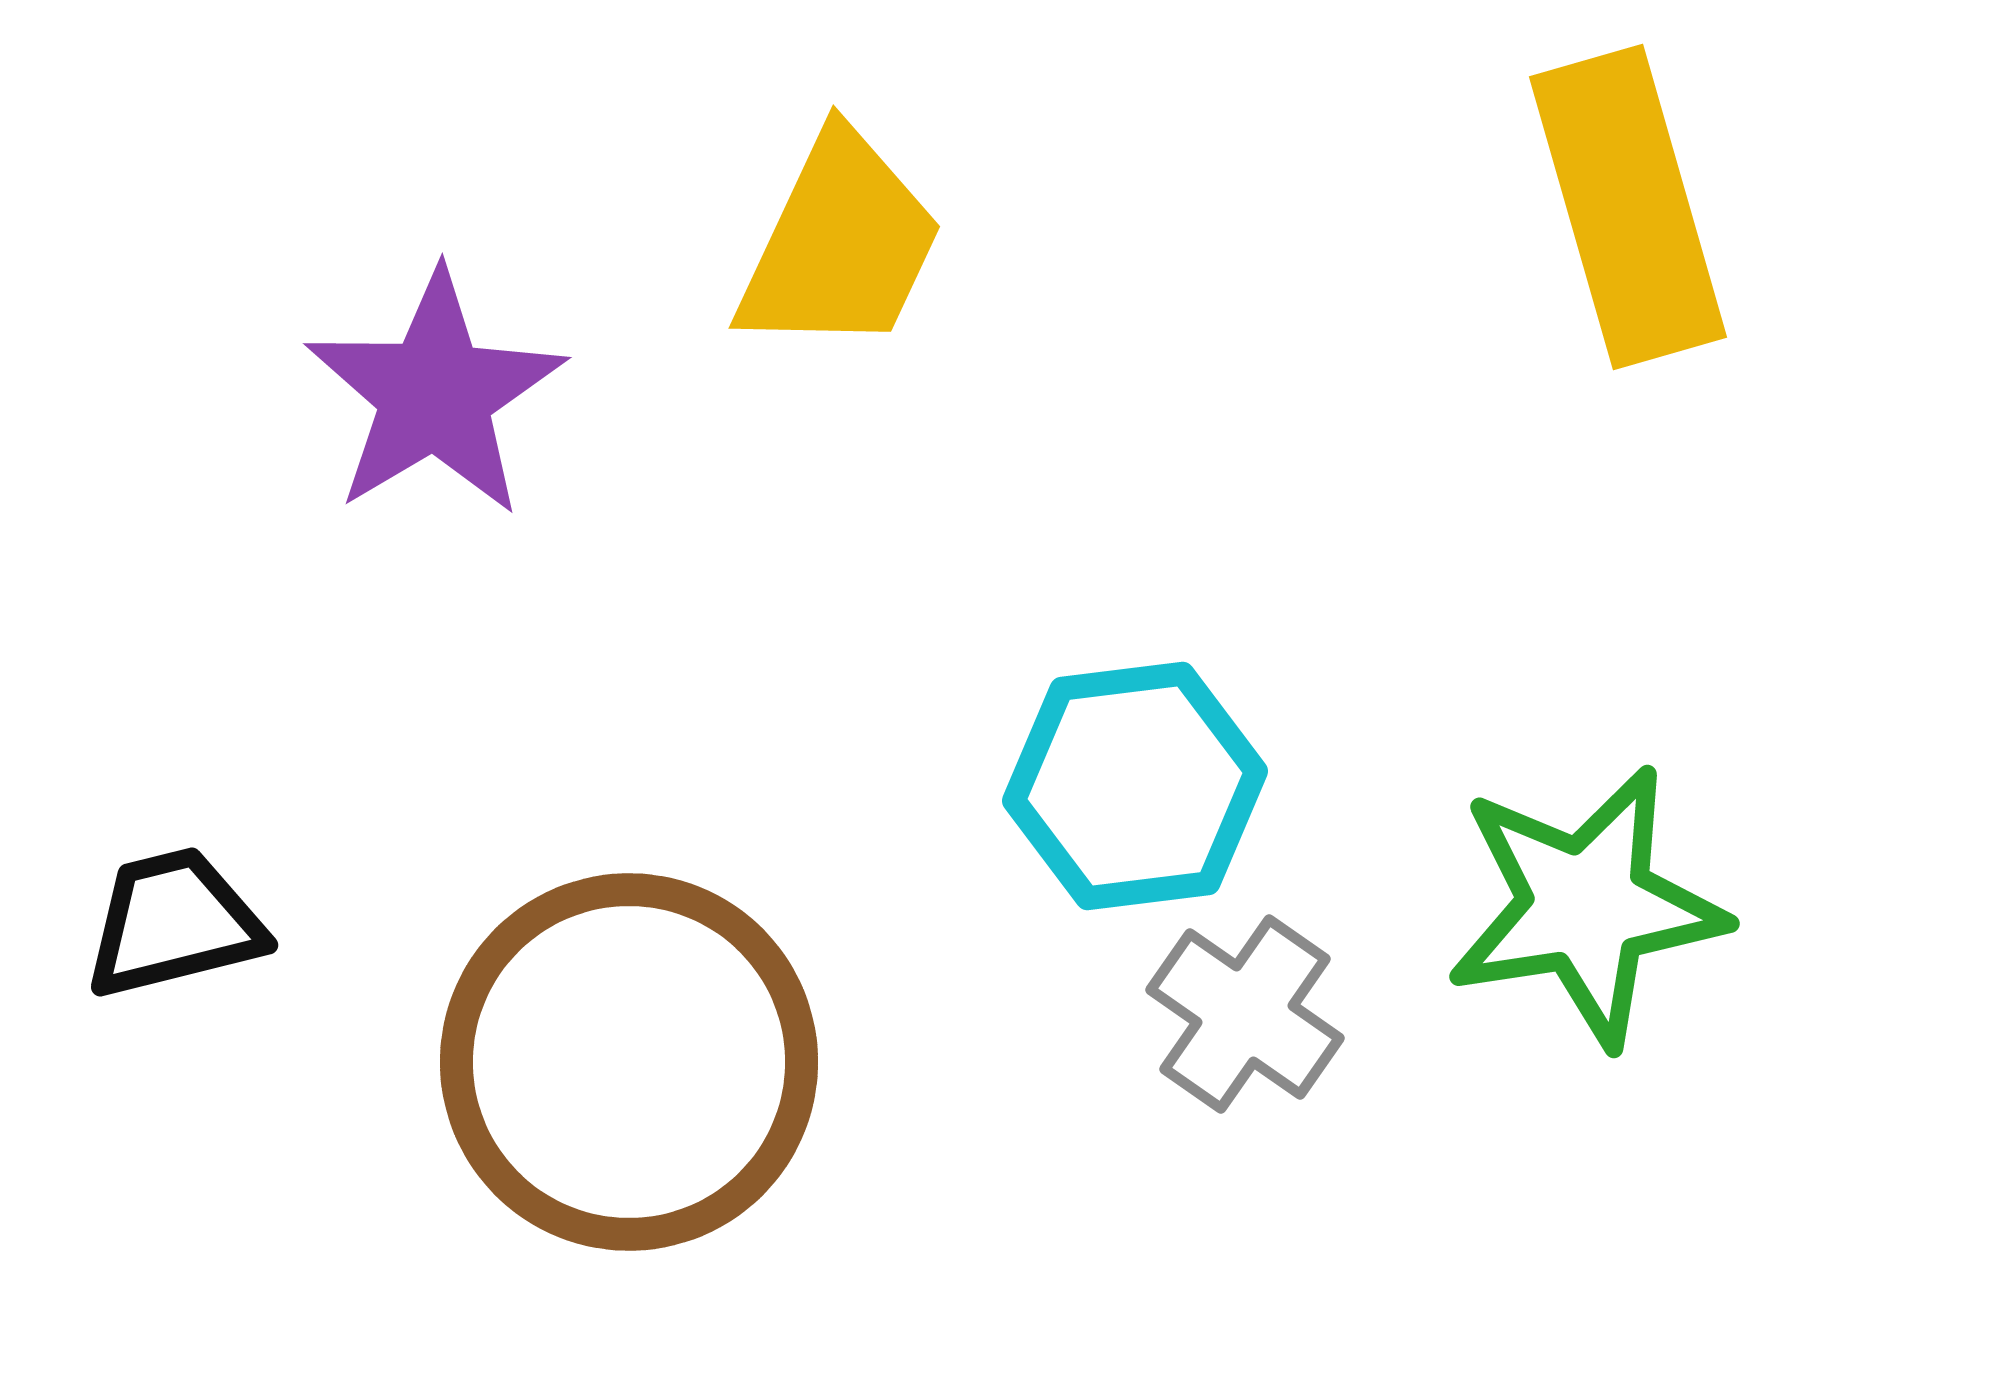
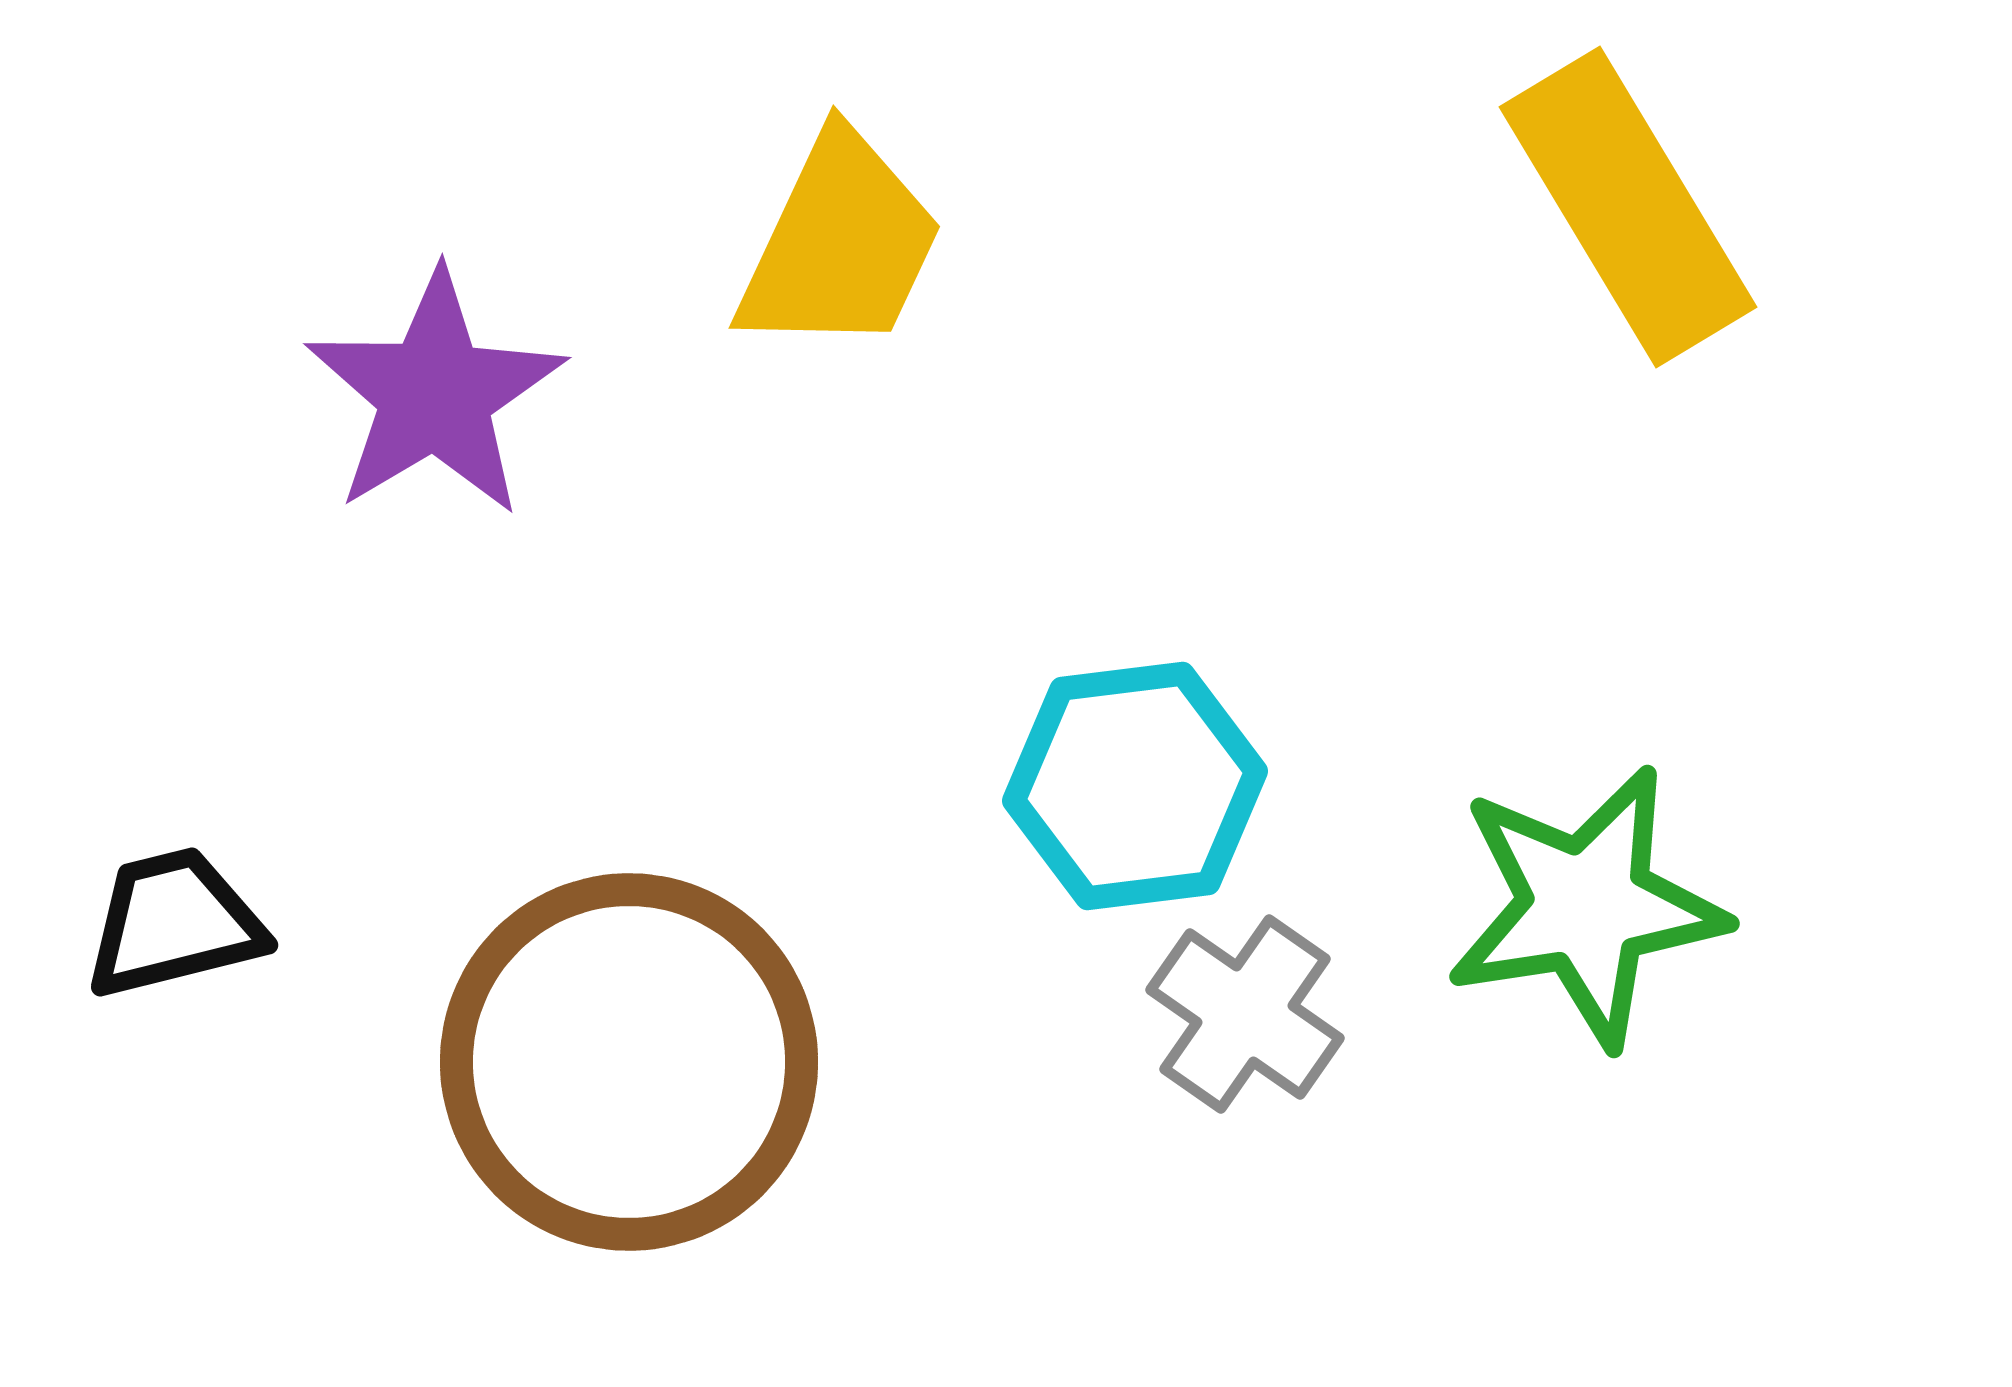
yellow rectangle: rotated 15 degrees counterclockwise
